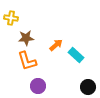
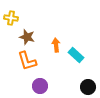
brown star: moved 1 px right, 1 px up; rotated 21 degrees clockwise
orange arrow: rotated 56 degrees counterclockwise
purple circle: moved 2 px right
